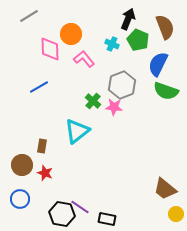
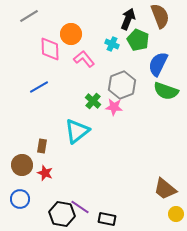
brown semicircle: moved 5 px left, 11 px up
